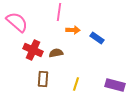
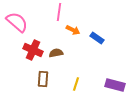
orange arrow: rotated 24 degrees clockwise
